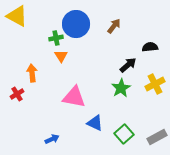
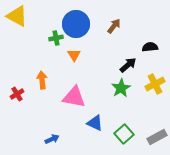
orange triangle: moved 13 px right, 1 px up
orange arrow: moved 10 px right, 7 px down
